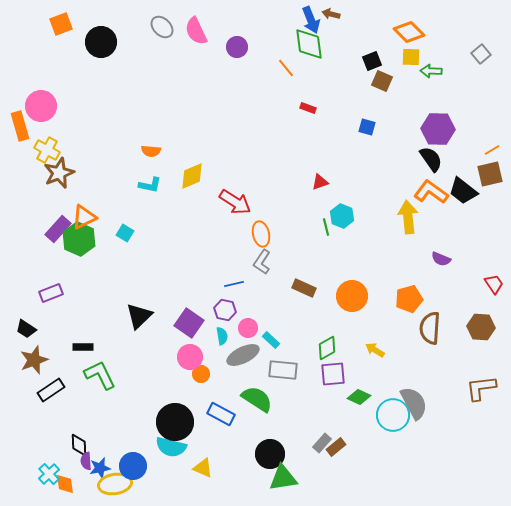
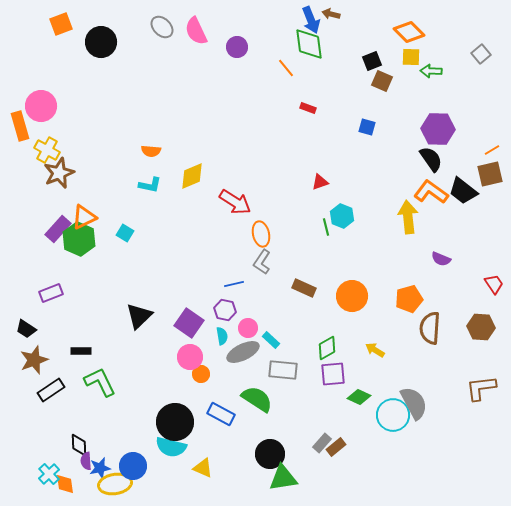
black rectangle at (83, 347): moved 2 px left, 4 px down
gray ellipse at (243, 355): moved 3 px up
green L-shape at (100, 375): moved 7 px down
